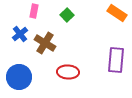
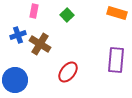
orange rectangle: rotated 18 degrees counterclockwise
blue cross: moved 2 px left, 1 px down; rotated 21 degrees clockwise
brown cross: moved 5 px left, 1 px down
red ellipse: rotated 55 degrees counterclockwise
blue circle: moved 4 px left, 3 px down
